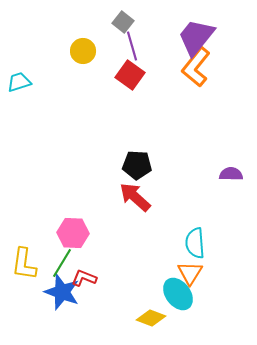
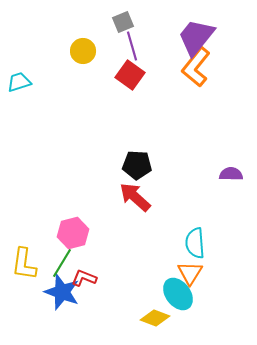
gray square: rotated 30 degrees clockwise
pink hexagon: rotated 16 degrees counterclockwise
yellow diamond: moved 4 px right
